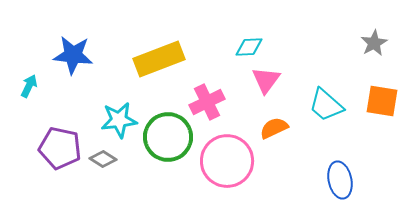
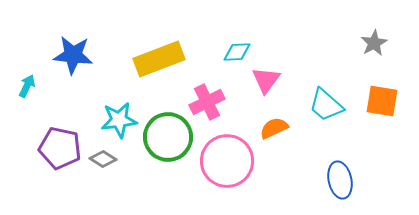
cyan diamond: moved 12 px left, 5 px down
cyan arrow: moved 2 px left
